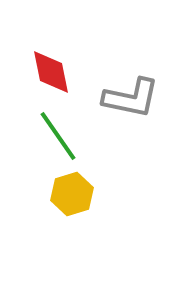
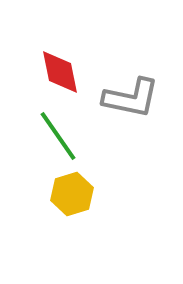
red diamond: moved 9 px right
